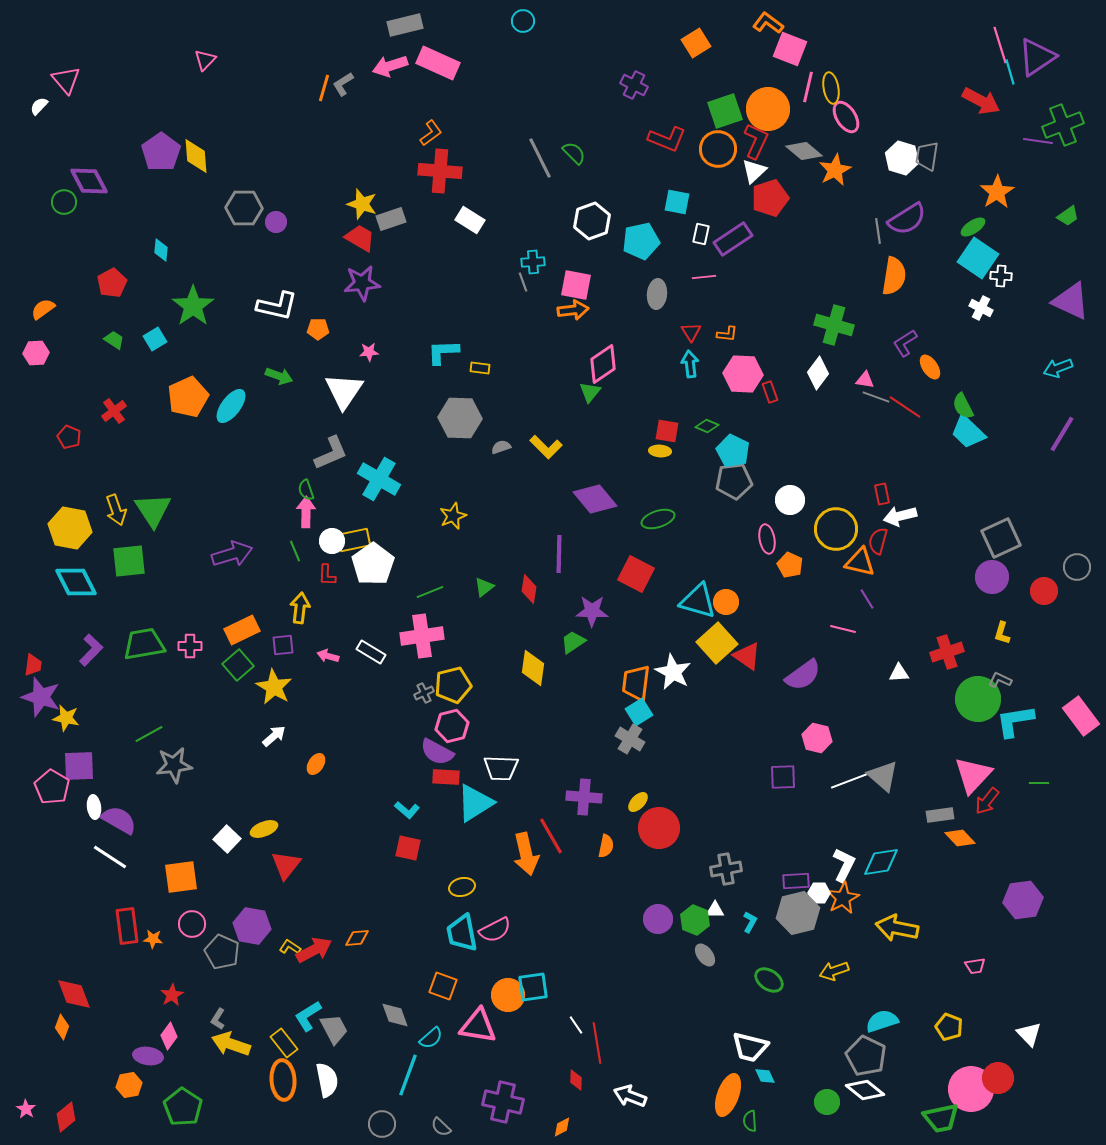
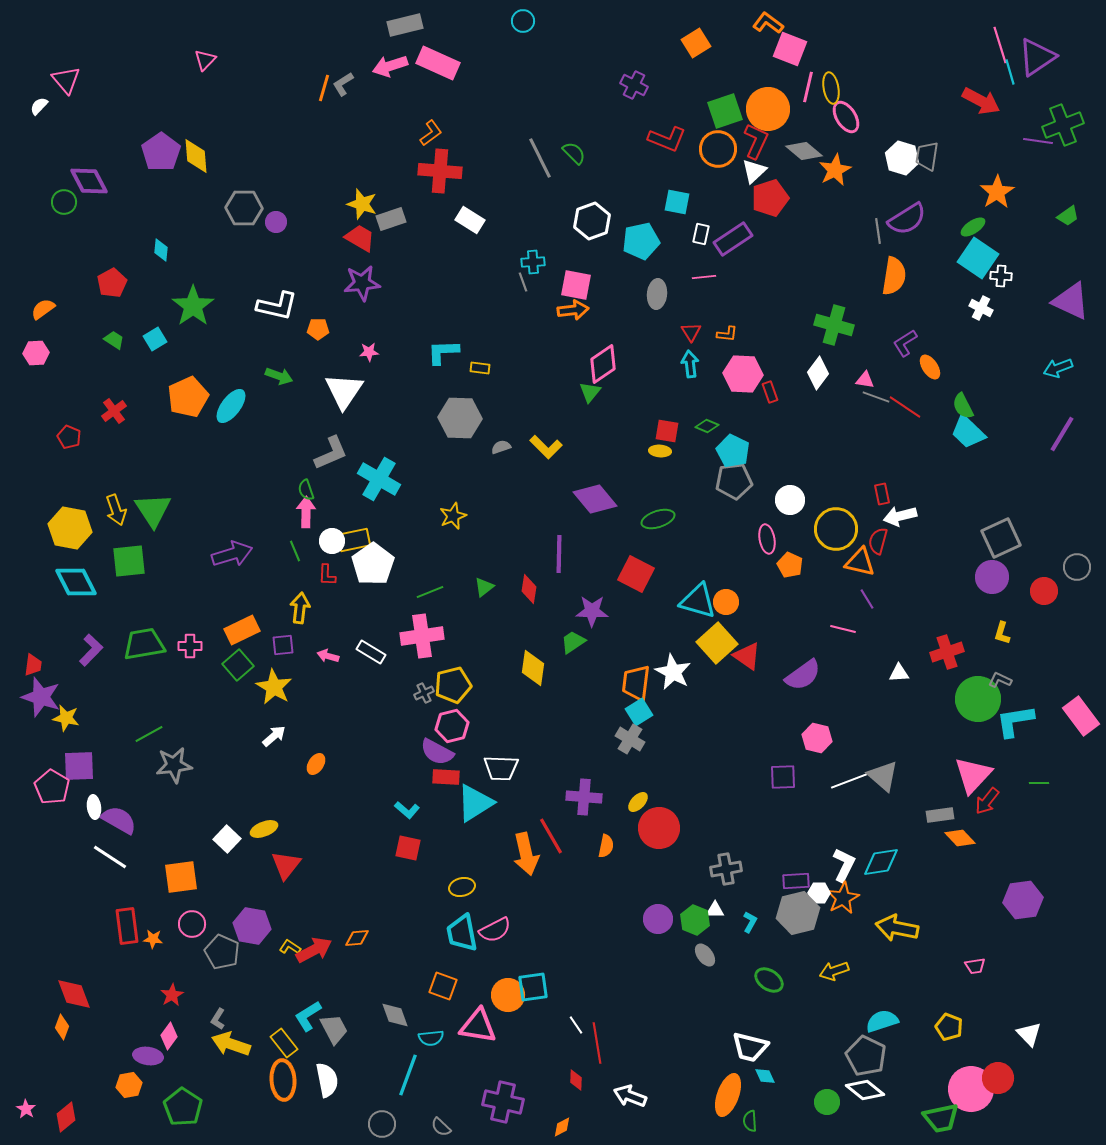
cyan semicircle at (431, 1038): rotated 35 degrees clockwise
